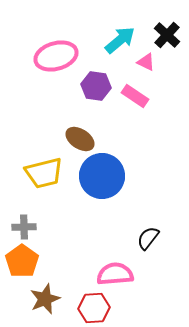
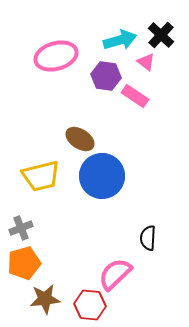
black cross: moved 6 px left
cyan arrow: rotated 24 degrees clockwise
pink triangle: rotated 12 degrees clockwise
purple hexagon: moved 10 px right, 10 px up
yellow trapezoid: moved 3 px left, 3 px down
gray cross: moved 3 px left, 1 px down; rotated 20 degrees counterclockwise
black semicircle: rotated 35 degrees counterclockwise
orange pentagon: moved 2 px right, 2 px down; rotated 20 degrees clockwise
pink semicircle: rotated 39 degrees counterclockwise
brown star: rotated 16 degrees clockwise
red hexagon: moved 4 px left, 3 px up; rotated 8 degrees clockwise
